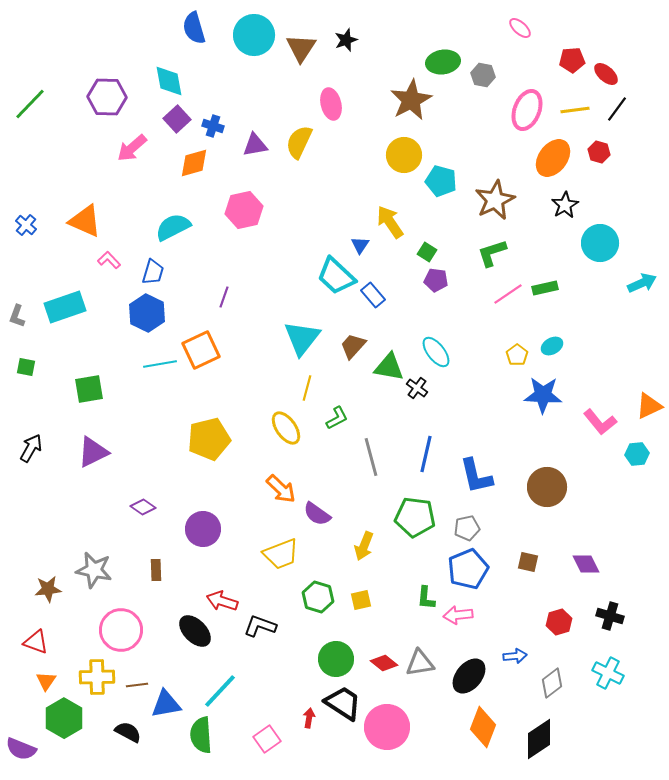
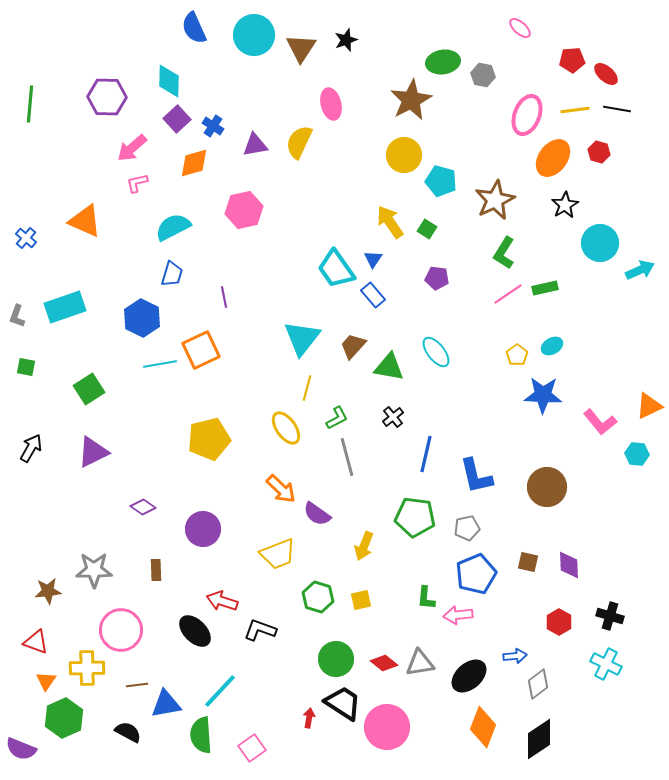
blue semicircle at (194, 28): rotated 8 degrees counterclockwise
cyan diamond at (169, 81): rotated 12 degrees clockwise
green line at (30, 104): rotated 39 degrees counterclockwise
black line at (617, 109): rotated 64 degrees clockwise
pink ellipse at (527, 110): moved 5 px down
blue cross at (213, 126): rotated 15 degrees clockwise
blue cross at (26, 225): moved 13 px down
blue triangle at (360, 245): moved 13 px right, 14 px down
green square at (427, 252): moved 23 px up
green L-shape at (492, 253): moved 12 px right; rotated 40 degrees counterclockwise
pink L-shape at (109, 260): moved 28 px right, 77 px up; rotated 60 degrees counterclockwise
blue trapezoid at (153, 272): moved 19 px right, 2 px down
cyan trapezoid at (336, 276): moved 7 px up; rotated 12 degrees clockwise
purple pentagon at (436, 280): moved 1 px right, 2 px up
cyan arrow at (642, 283): moved 2 px left, 13 px up
purple line at (224, 297): rotated 30 degrees counterclockwise
blue hexagon at (147, 313): moved 5 px left, 5 px down
black cross at (417, 388): moved 24 px left, 29 px down; rotated 15 degrees clockwise
green square at (89, 389): rotated 24 degrees counterclockwise
cyan hexagon at (637, 454): rotated 10 degrees clockwise
gray line at (371, 457): moved 24 px left
yellow trapezoid at (281, 554): moved 3 px left
purple diamond at (586, 564): moved 17 px left, 1 px down; rotated 24 degrees clockwise
blue pentagon at (468, 569): moved 8 px right, 5 px down
gray star at (94, 570): rotated 12 degrees counterclockwise
brown star at (48, 589): moved 2 px down
red hexagon at (559, 622): rotated 15 degrees counterclockwise
black L-shape at (260, 626): moved 4 px down
cyan cross at (608, 673): moved 2 px left, 9 px up
black ellipse at (469, 676): rotated 9 degrees clockwise
yellow cross at (97, 677): moved 10 px left, 9 px up
gray diamond at (552, 683): moved 14 px left, 1 px down
green hexagon at (64, 718): rotated 6 degrees clockwise
pink square at (267, 739): moved 15 px left, 9 px down
